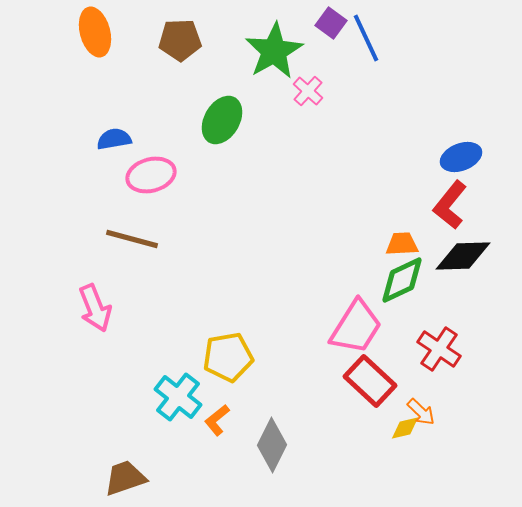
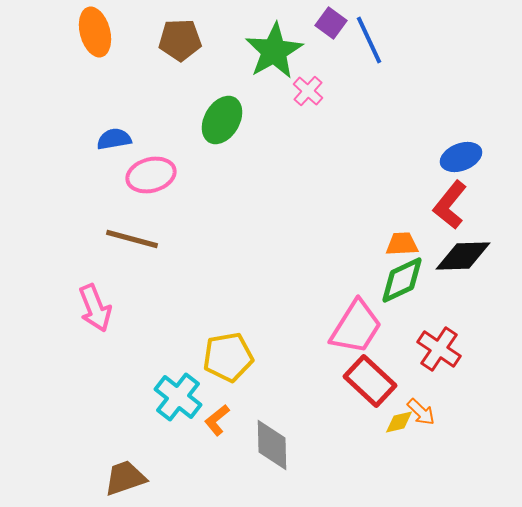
blue line: moved 3 px right, 2 px down
yellow diamond: moved 6 px left, 6 px up
gray diamond: rotated 28 degrees counterclockwise
